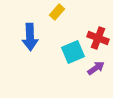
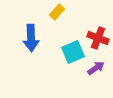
blue arrow: moved 1 px right, 1 px down
